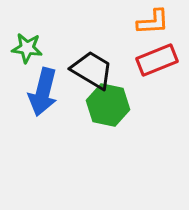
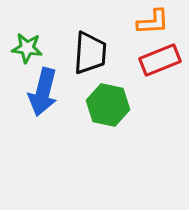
red rectangle: moved 3 px right
black trapezoid: moved 2 px left, 17 px up; rotated 63 degrees clockwise
